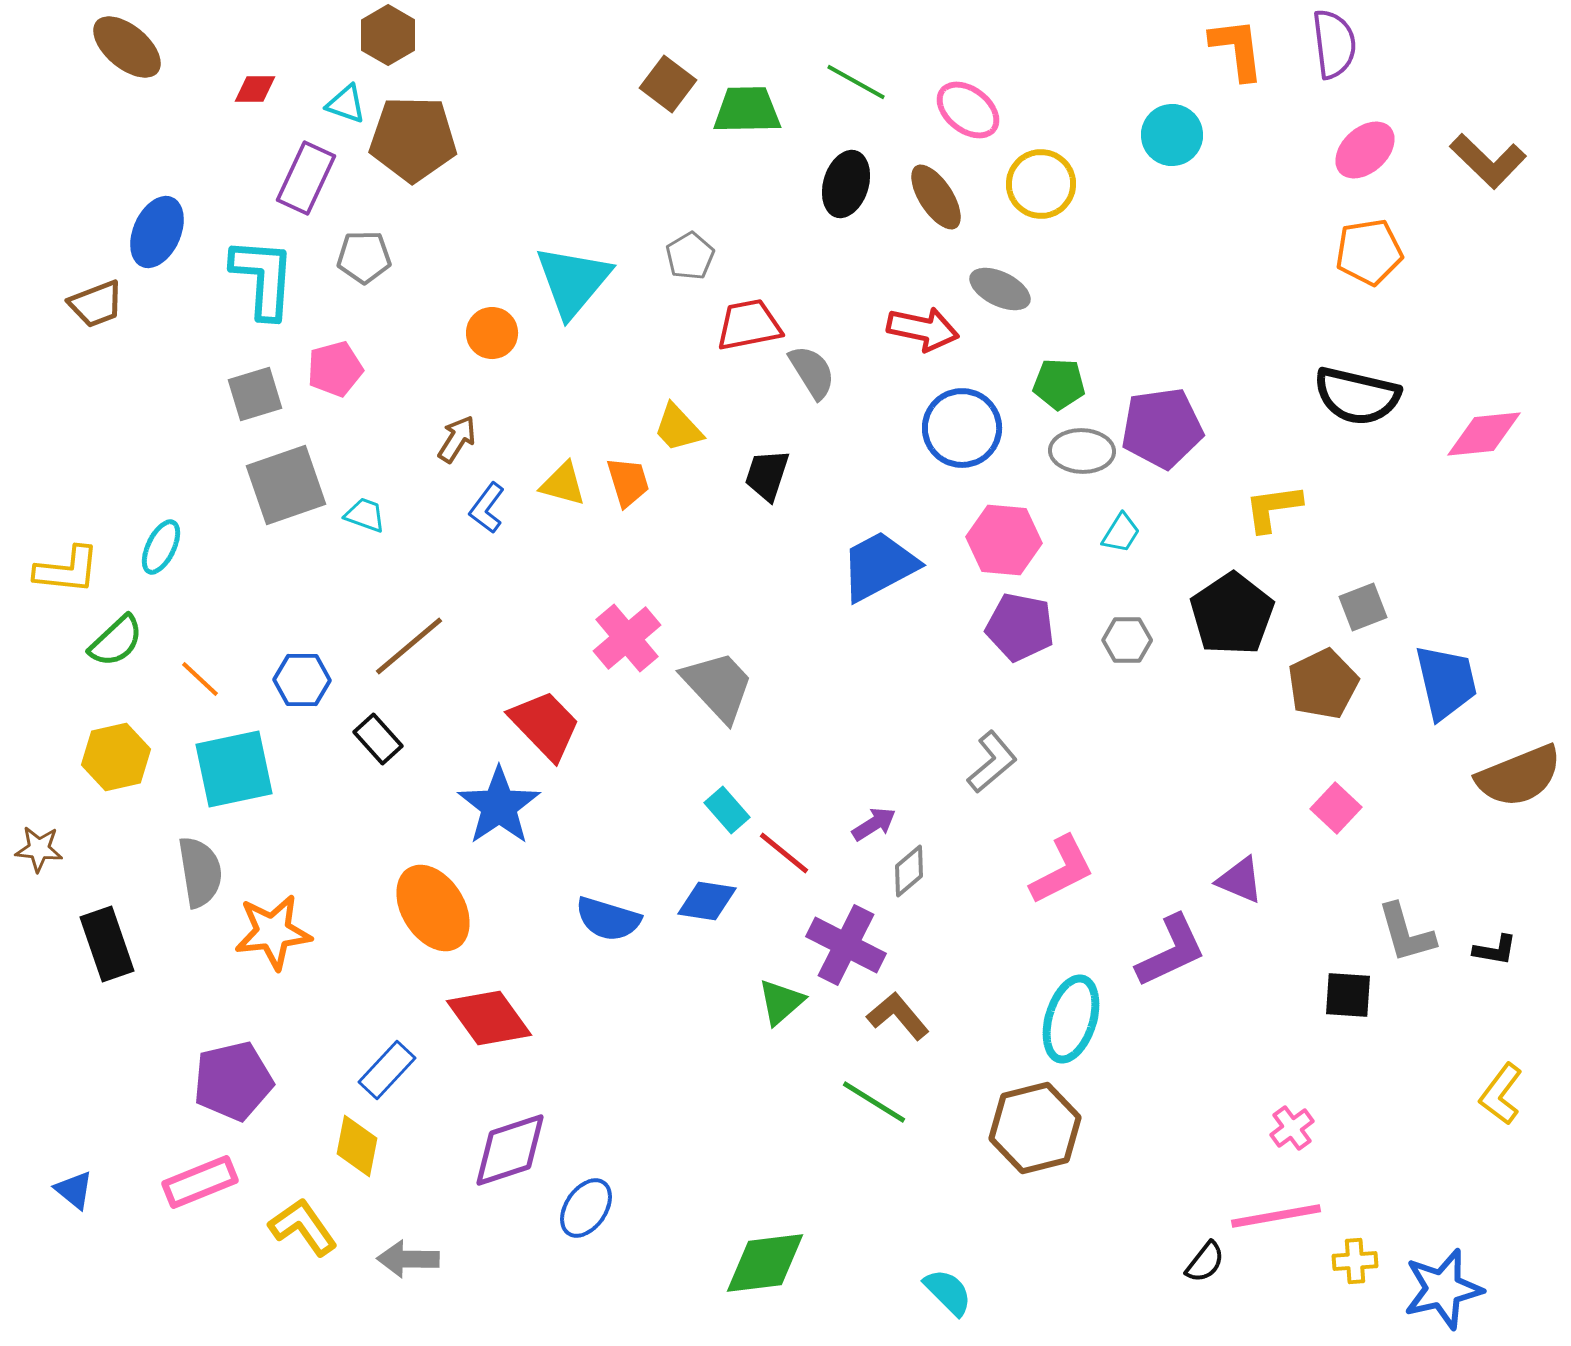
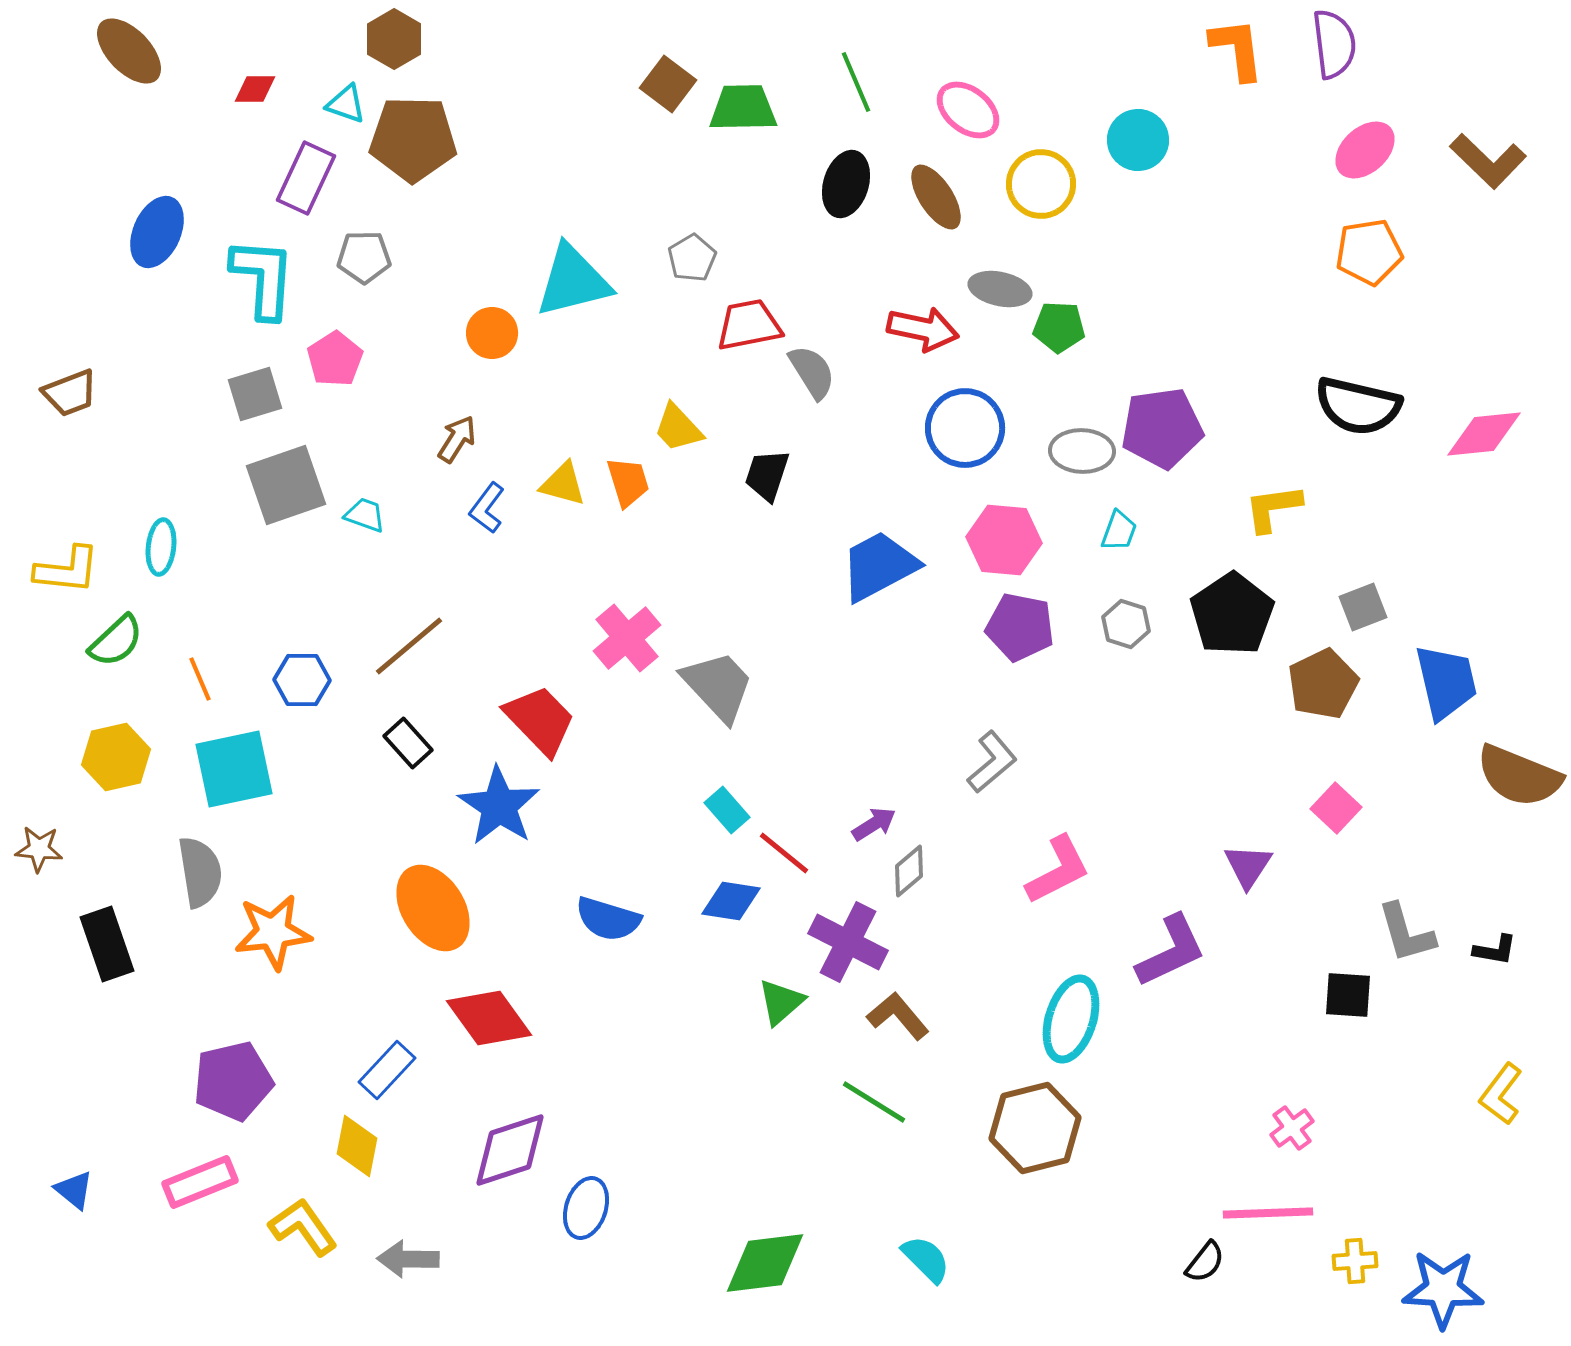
brown hexagon at (388, 35): moved 6 px right, 4 px down
brown ellipse at (127, 47): moved 2 px right, 4 px down; rotated 6 degrees clockwise
green line at (856, 82): rotated 38 degrees clockwise
green trapezoid at (747, 110): moved 4 px left, 2 px up
cyan circle at (1172, 135): moved 34 px left, 5 px down
gray pentagon at (690, 256): moved 2 px right, 2 px down
cyan triangle at (573, 281): rotated 36 degrees clockwise
gray ellipse at (1000, 289): rotated 14 degrees counterclockwise
brown trapezoid at (96, 304): moved 26 px left, 89 px down
pink pentagon at (335, 369): moved 10 px up; rotated 18 degrees counterclockwise
green pentagon at (1059, 384): moved 57 px up
black semicircle at (1357, 396): moved 1 px right, 10 px down
blue circle at (962, 428): moved 3 px right
cyan trapezoid at (1121, 533): moved 2 px left, 2 px up; rotated 12 degrees counterclockwise
cyan ellipse at (161, 547): rotated 20 degrees counterclockwise
gray hexagon at (1127, 640): moved 1 px left, 16 px up; rotated 18 degrees clockwise
orange line at (200, 679): rotated 24 degrees clockwise
red trapezoid at (545, 725): moved 5 px left, 5 px up
black rectangle at (378, 739): moved 30 px right, 4 px down
brown semicircle at (1519, 776): rotated 44 degrees clockwise
blue star at (499, 806): rotated 4 degrees counterclockwise
pink L-shape at (1062, 870): moved 4 px left
purple triangle at (1240, 880): moved 8 px right, 14 px up; rotated 40 degrees clockwise
blue diamond at (707, 901): moved 24 px right
purple cross at (846, 945): moved 2 px right, 3 px up
blue ellipse at (586, 1208): rotated 16 degrees counterclockwise
pink line at (1276, 1216): moved 8 px left, 3 px up; rotated 8 degrees clockwise
blue star at (1443, 1289): rotated 16 degrees clockwise
cyan semicircle at (948, 1292): moved 22 px left, 33 px up
